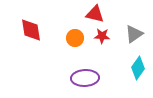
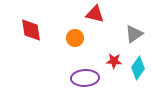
red star: moved 12 px right, 25 px down
